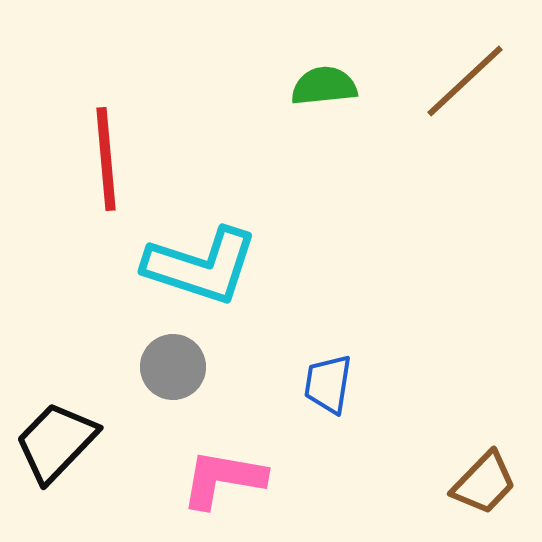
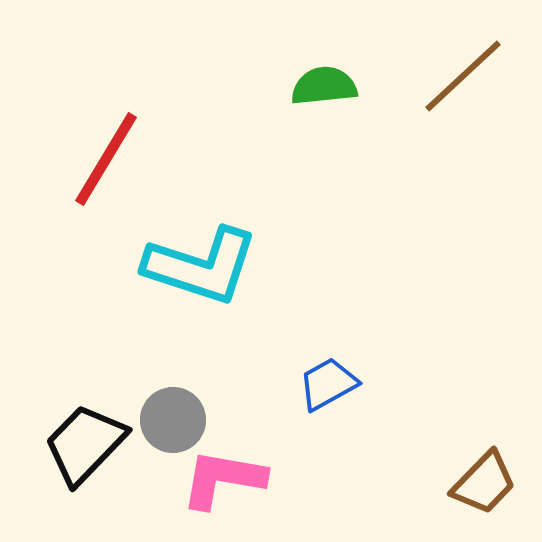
brown line: moved 2 px left, 5 px up
red line: rotated 36 degrees clockwise
gray circle: moved 53 px down
blue trapezoid: rotated 52 degrees clockwise
black trapezoid: moved 29 px right, 2 px down
